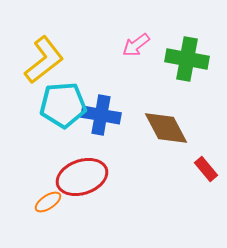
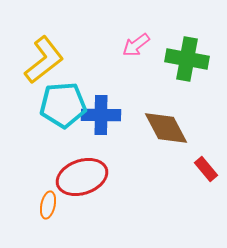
blue cross: rotated 9 degrees counterclockwise
orange ellipse: moved 3 px down; rotated 44 degrees counterclockwise
